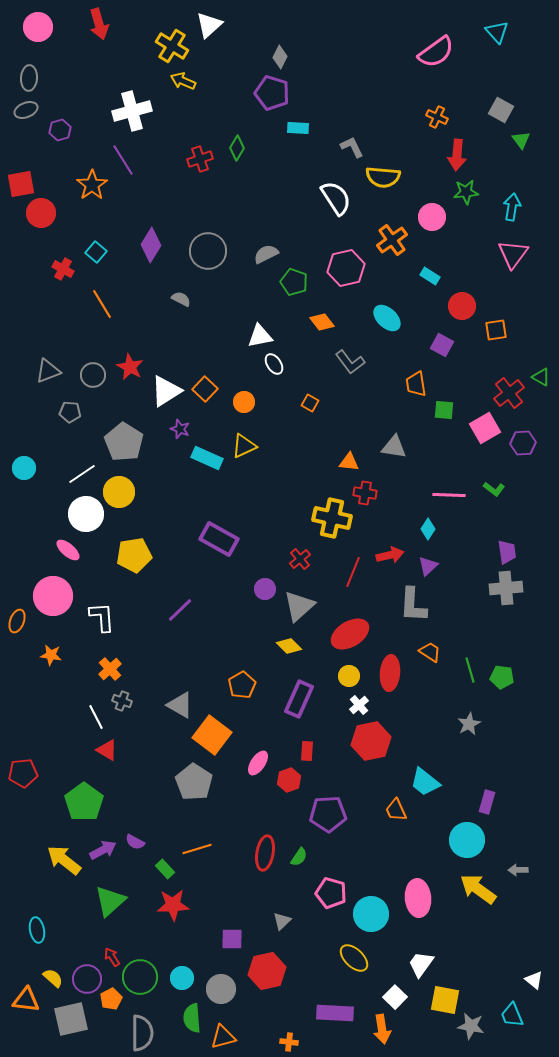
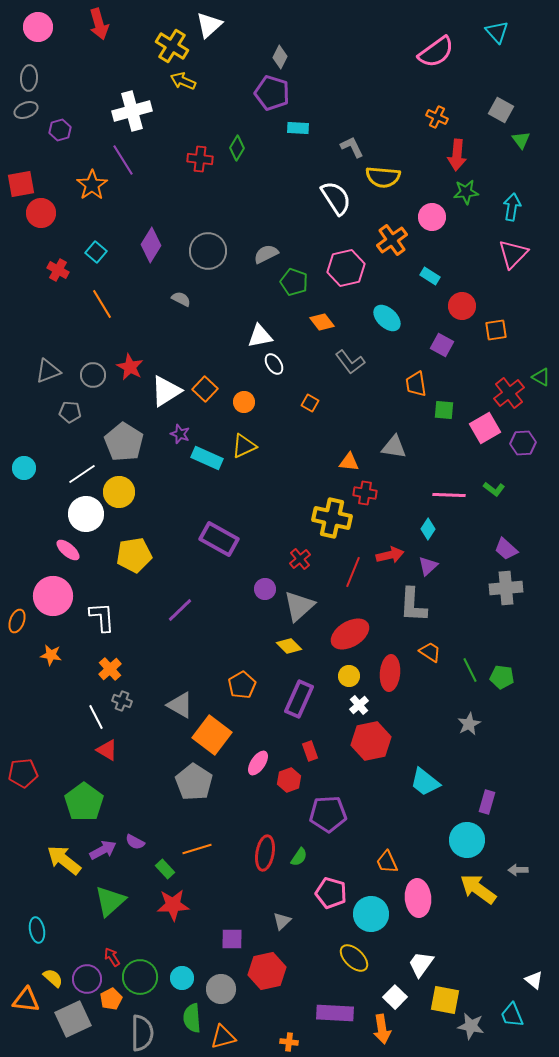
red cross at (200, 159): rotated 25 degrees clockwise
pink triangle at (513, 254): rotated 8 degrees clockwise
red cross at (63, 269): moved 5 px left, 1 px down
purple star at (180, 429): moved 5 px down
purple trapezoid at (507, 552): moved 1 px left, 3 px up; rotated 140 degrees clockwise
green line at (470, 670): rotated 10 degrees counterclockwise
red rectangle at (307, 751): moved 3 px right; rotated 24 degrees counterclockwise
orange trapezoid at (396, 810): moved 9 px left, 52 px down
gray square at (71, 1019): moved 2 px right; rotated 12 degrees counterclockwise
